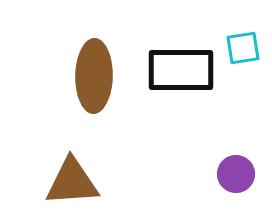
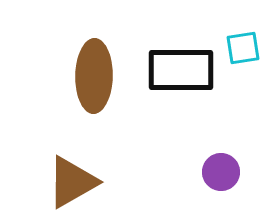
purple circle: moved 15 px left, 2 px up
brown triangle: rotated 26 degrees counterclockwise
